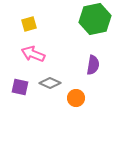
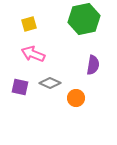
green hexagon: moved 11 px left
